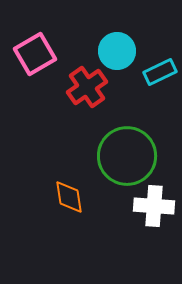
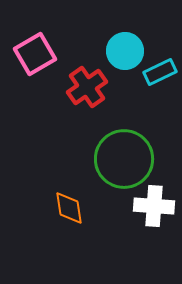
cyan circle: moved 8 px right
green circle: moved 3 px left, 3 px down
orange diamond: moved 11 px down
